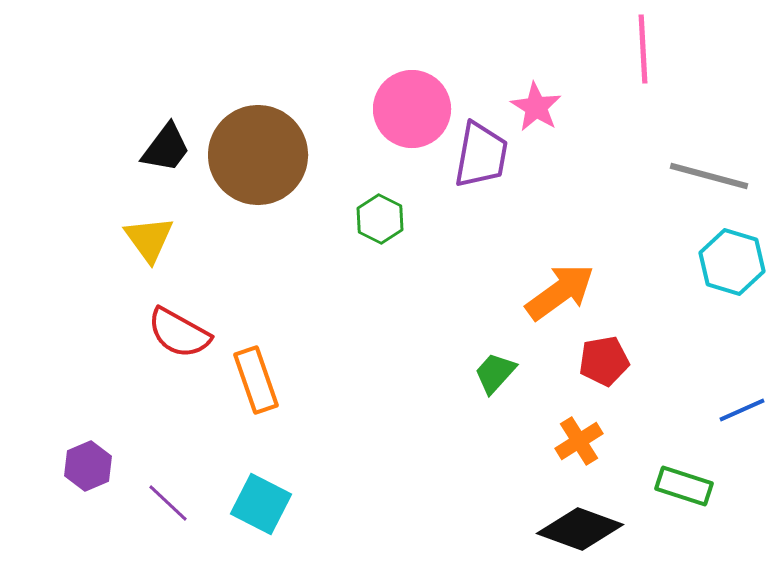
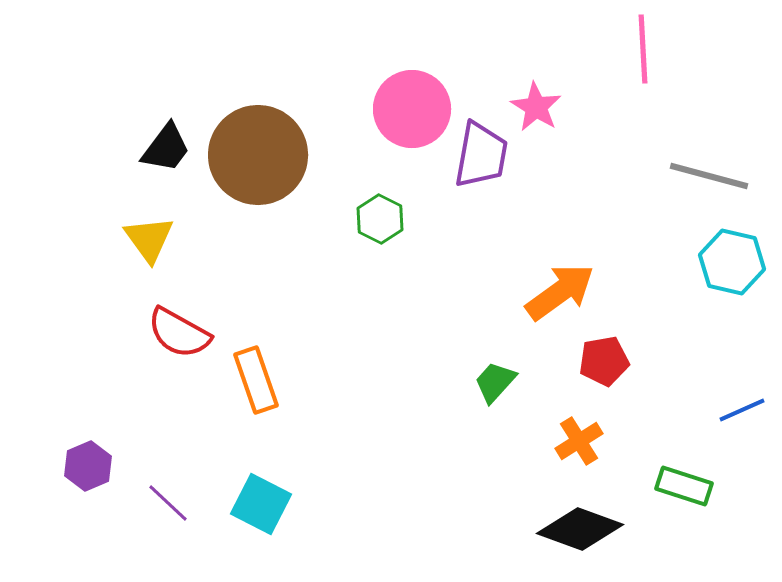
cyan hexagon: rotated 4 degrees counterclockwise
green trapezoid: moved 9 px down
